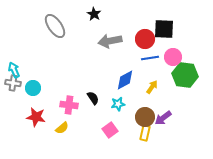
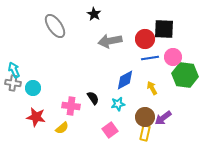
yellow arrow: moved 1 px down; rotated 64 degrees counterclockwise
pink cross: moved 2 px right, 1 px down
